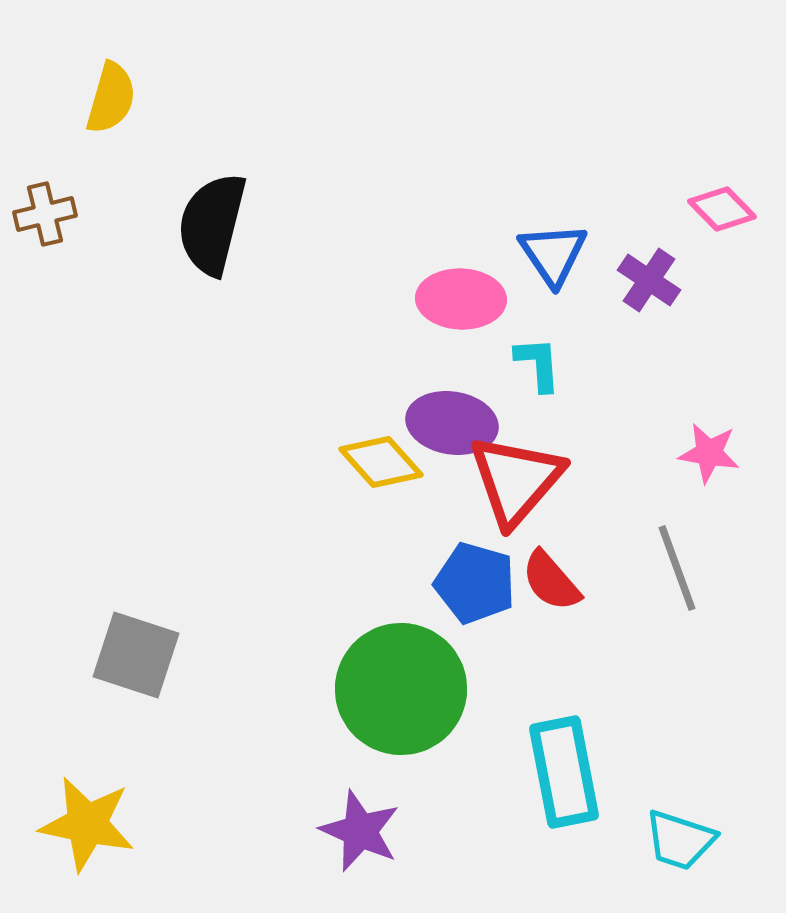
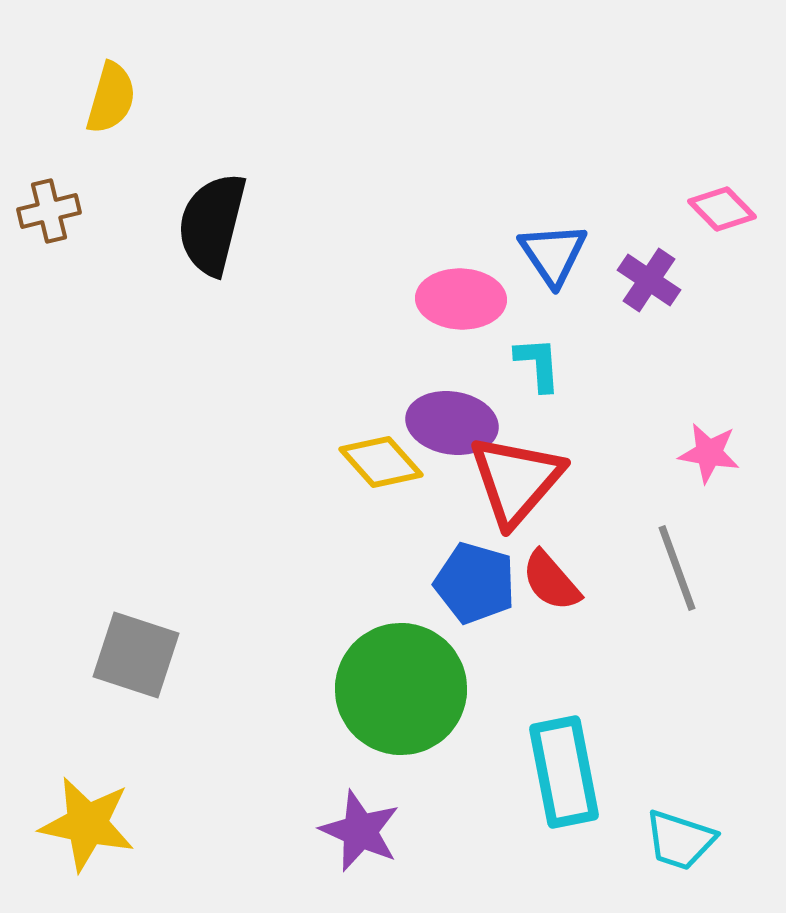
brown cross: moved 4 px right, 3 px up
